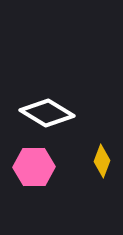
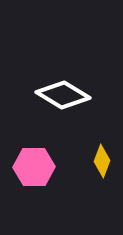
white diamond: moved 16 px right, 18 px up
